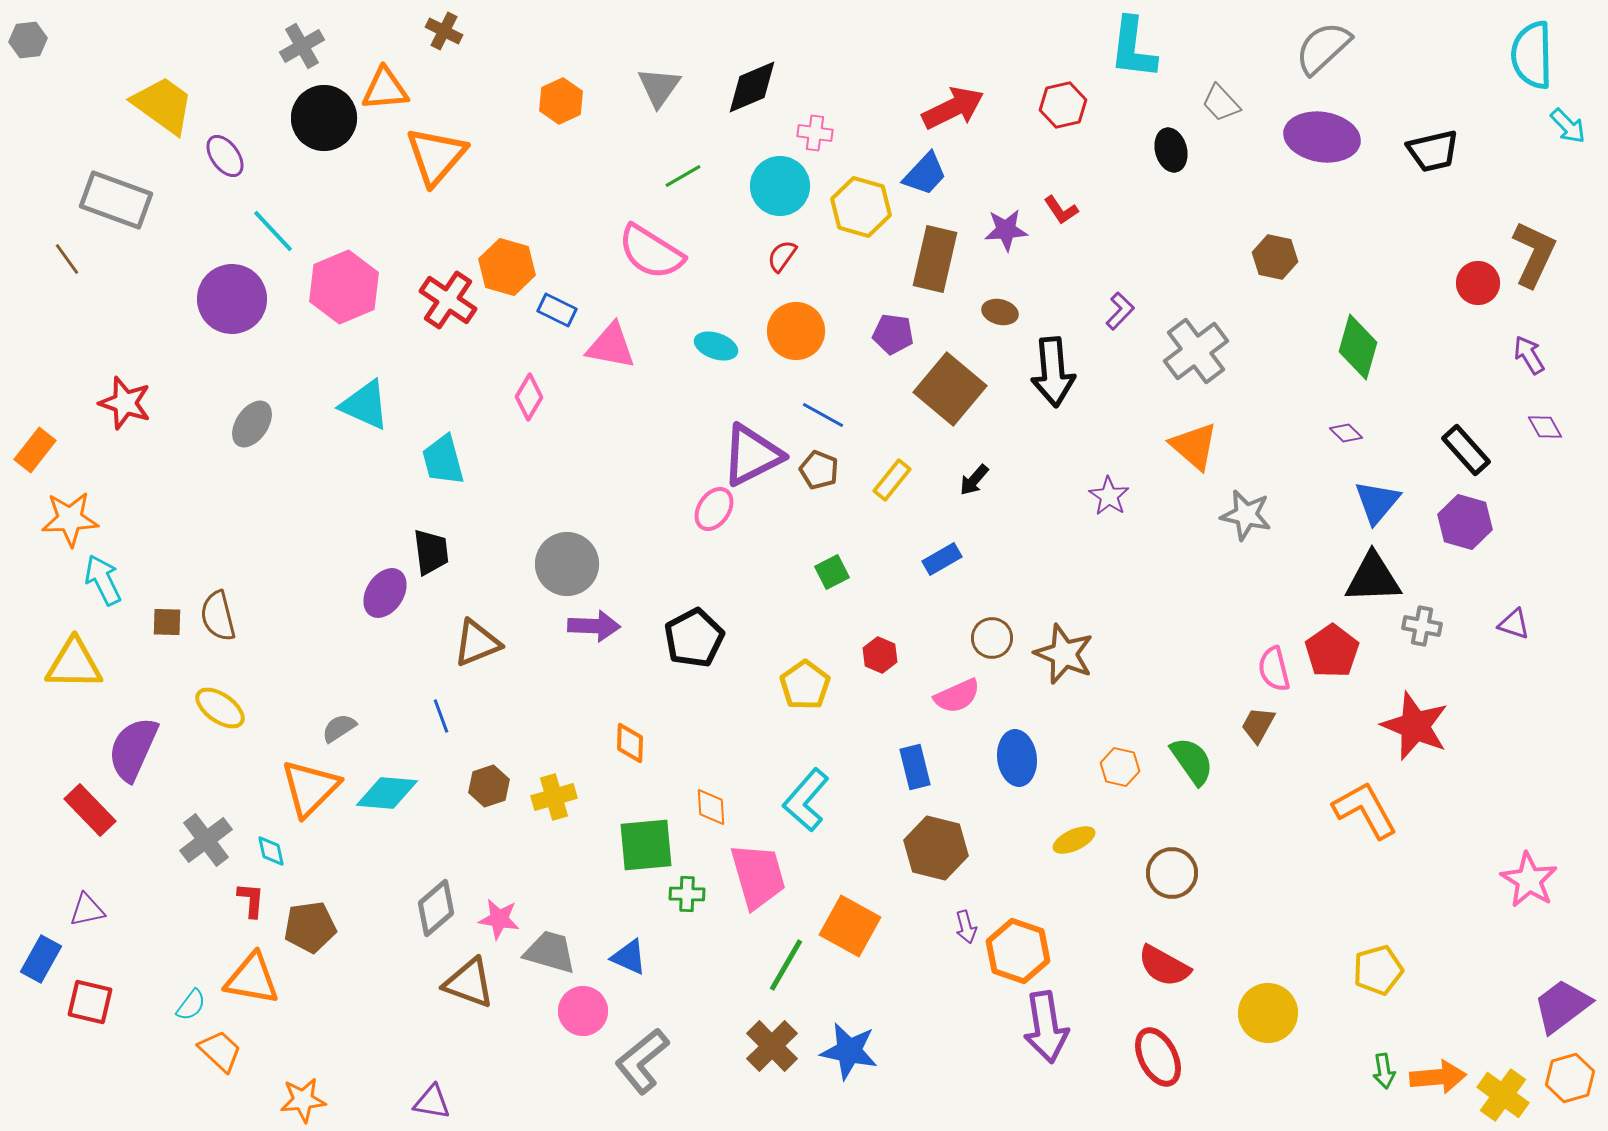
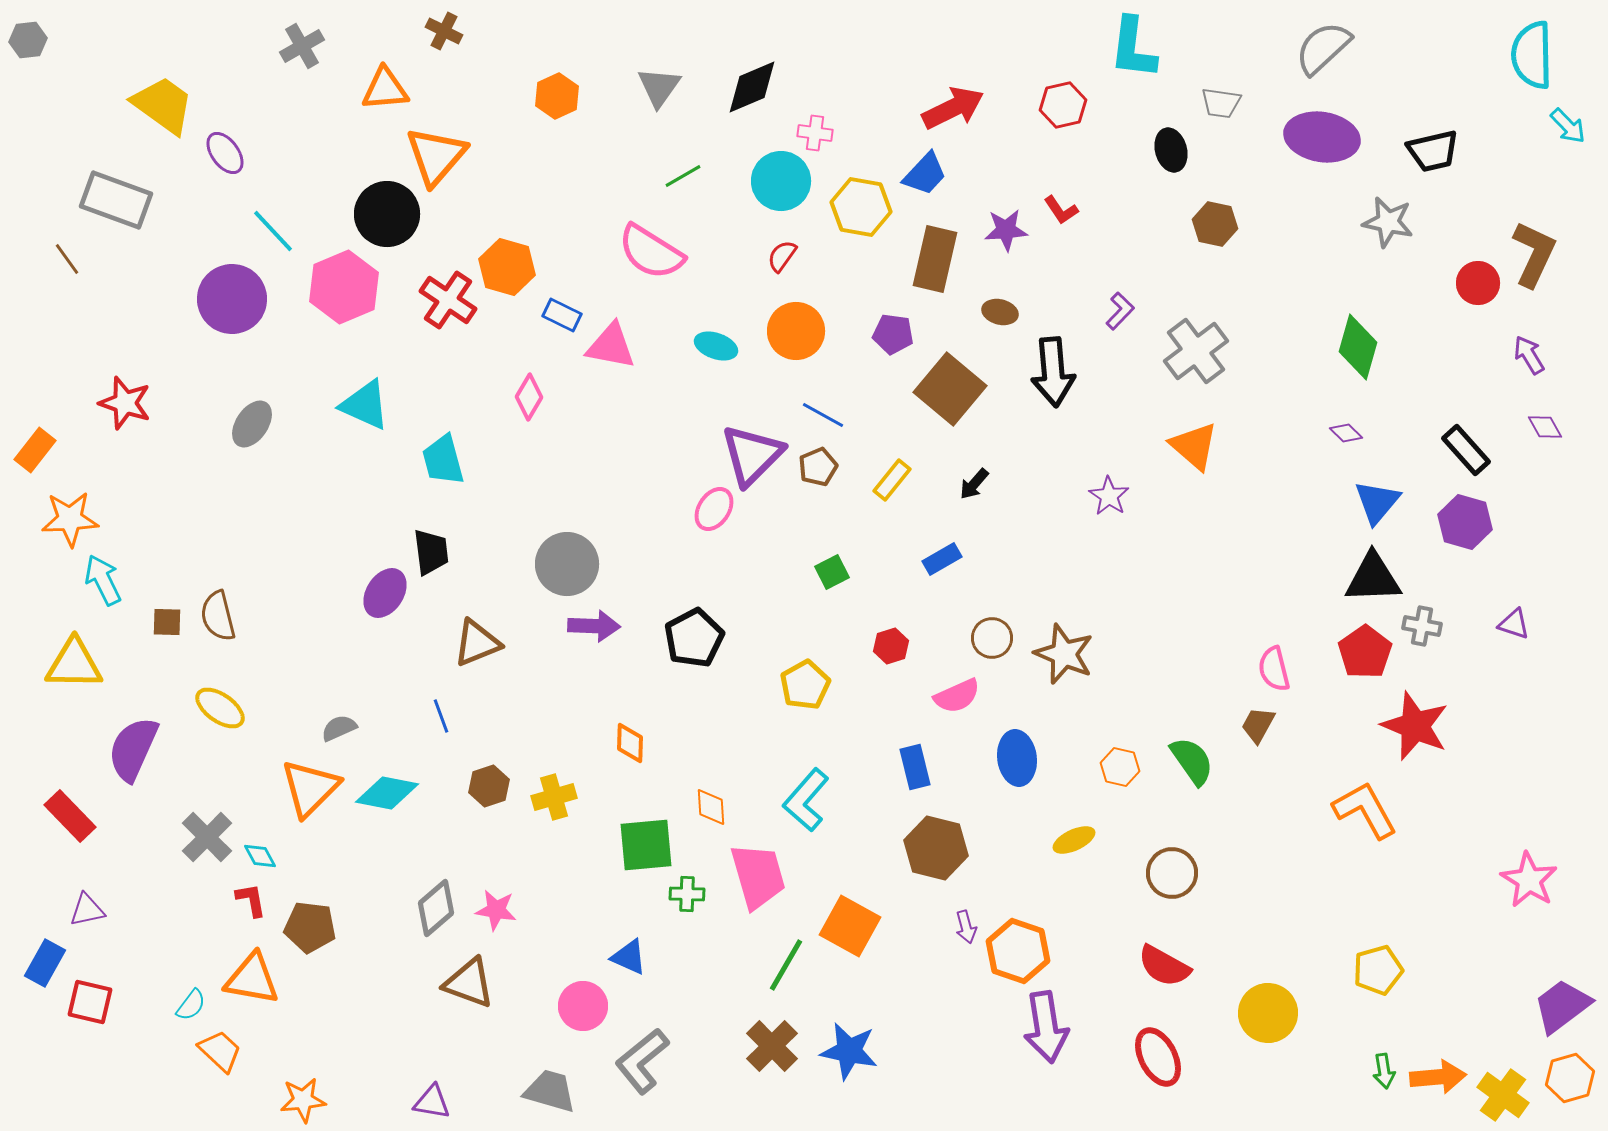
orange hexagon at (561, 101): moved 4 px left, 5 px up
gray trapezoid at (1221, 103): rotated 39 degrees counterclockwise
black circle at (324, 118): moved 63 px right, 96 px down
purple ellipse at (225, 156): moved 3 px up
cyan circle at (780, 186): moved 1 px right, 5 px up
yellow hexagon at (861, 207): rotated 6 degrees counterclockwise
brown hexagon at (1275, 257): moved 60 px left, 33 px up
blue rectangle at (557, 310): moved 5 px right, 5 px down
purple triangle at (752, 455): rotated 18 degrees counterclockwise
brown pentagon at (819, 470): moved 1 px left, 3 px up; rotated 27 degrees clockwise
black arrow at (974, 480): moved 4 px down
gray star at (1246, 515): moved 142 px right, 293 px up
red pentagon at (1332, 651): moved 33 px right, 1 px down
red hexagon at (880, 655): moved 11 px right, 9 px up; rotated 20 degrees clockwise
yellow pentagon at (805, 685): rotated 6 degrees clockwise
gray semicircle at (339, 728): rotated 9 degrees clockwise
cyan diamond at (387, 793): rotated 6 degrees clockwise
red rectangle at (90, 810): moved 20 px left, 6 px down
gray cross at (206, 840): moved 1 px right, 3 px up; rotated 8 degrees counterclockwise
cyan diamond at (271, 851): moved 11 px left, 5 px down; rotated 16 degrees counterclockwise
red L-shape at (251, 900): rotated 15 degrees counterclockwise
pink star at (499, 919): moved 3 px left, 9 px up
brown pentagon at (310, 927): rotated 15 degrees clockwise
gray trapezoid at (550, 952): moved 139 px down
blue rectangle at (41, 959): moved 4 px right, 4 px down
pink circle at (583, 1011): moved 5 px up
